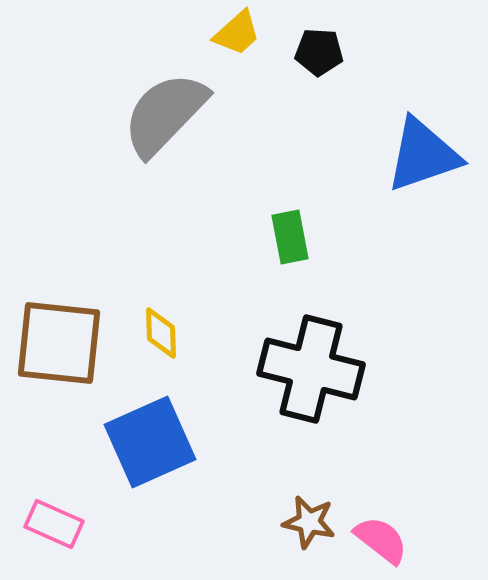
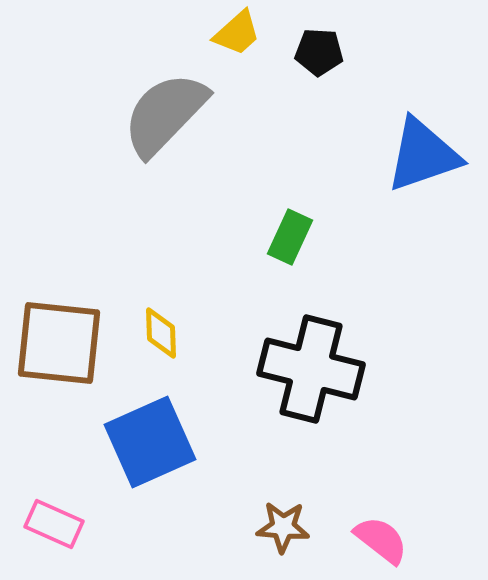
green rectangle: rotated 36 degrees clockwise
brown star: moved 26 px left, 5 px down; rotated 8 degrees counterclockwise
